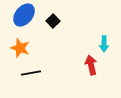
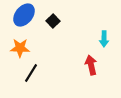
cyan arrow: moved 5 px up
orange star: rotated 18 degrees counterclockwise
black line: rotated 48 degrees counterclockwise
